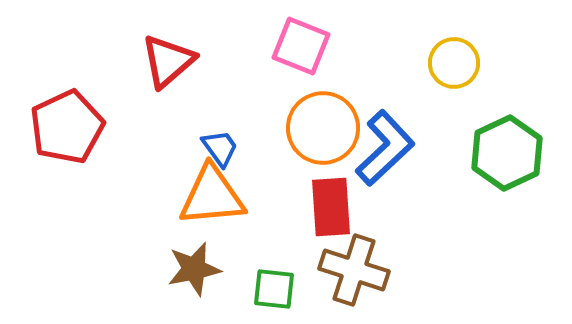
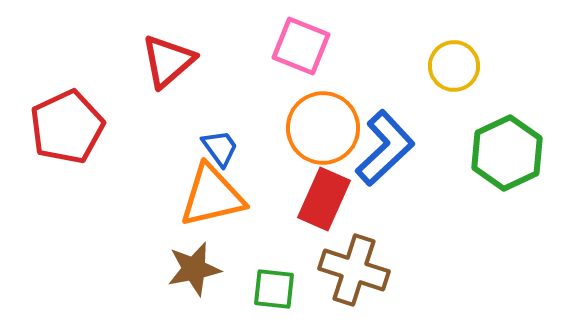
yellow circle: moved 3 px down
orange triangle: rotated 8 degrees counterclockwise
red rectangle: moved 7 px left, 8 px up; rotated 28 degrees clockwise
